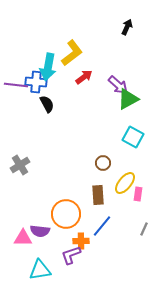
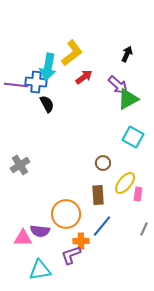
black arrow: moved 27 px down
